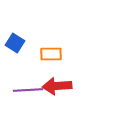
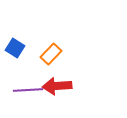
blue square: moved 5 px down
orange rectangle: rotated 45 degrees counterclockwise
